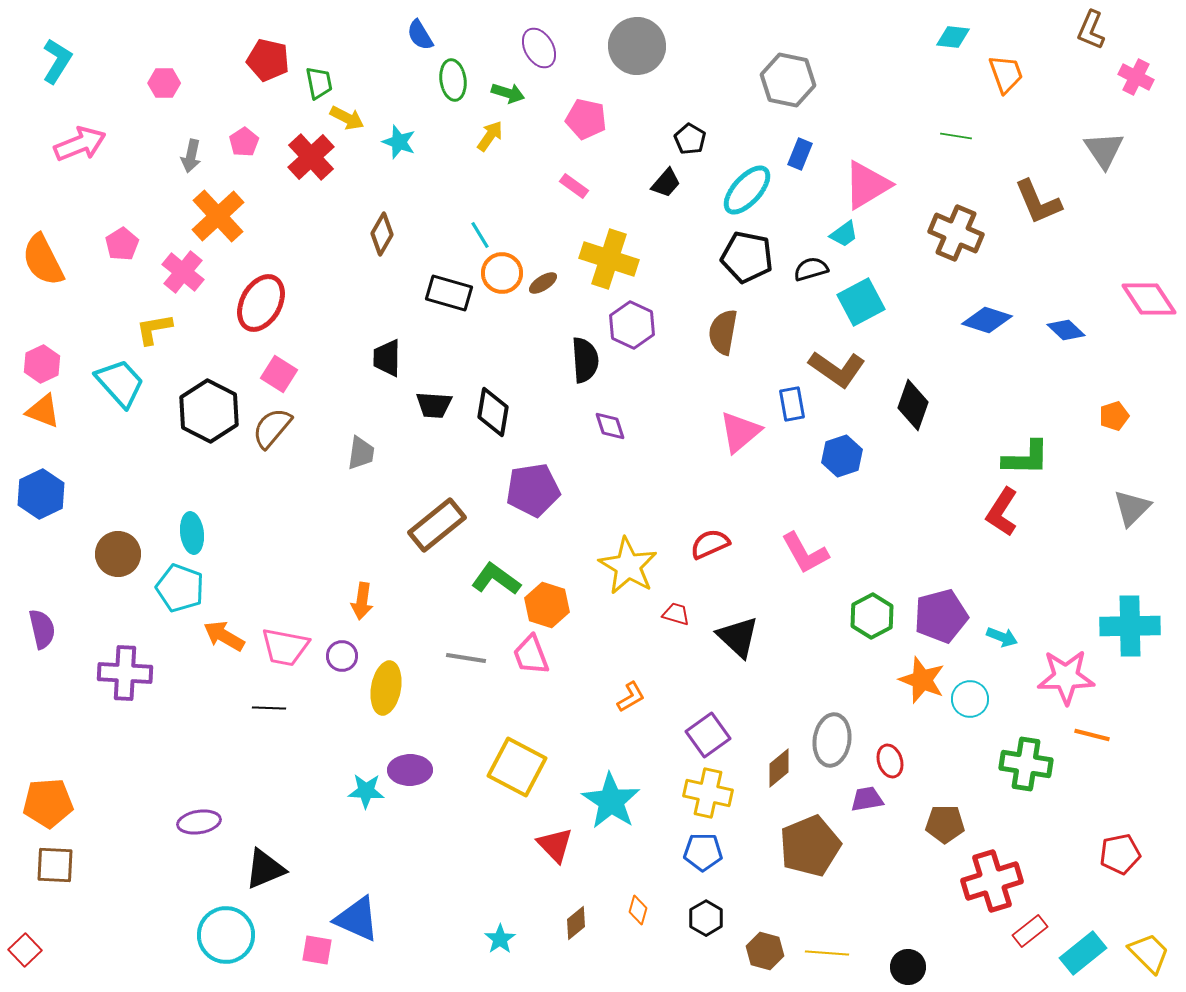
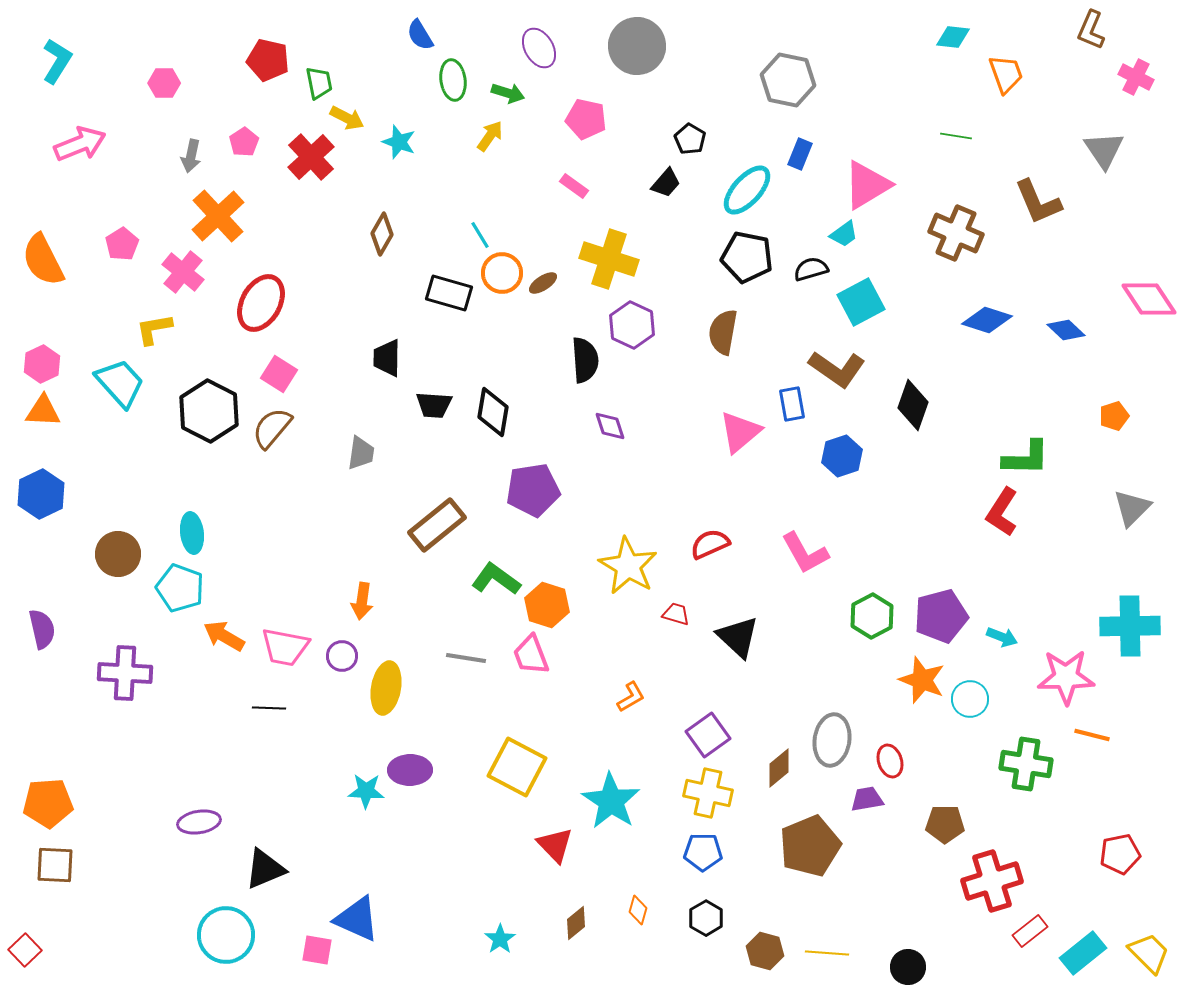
orange triangle at (43, 411): rotated 18 degrees counterclockwise
